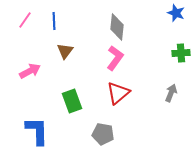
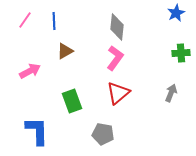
blue star: rotated 24 degrees clockwise
brown triangle: rotated 24 degrees clockwise
